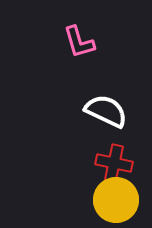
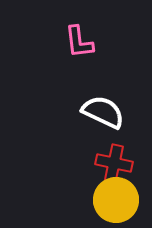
pink L-shape: rotated 9 degrees clockwise
white semicircle: moved 3 px left, 1 px down
